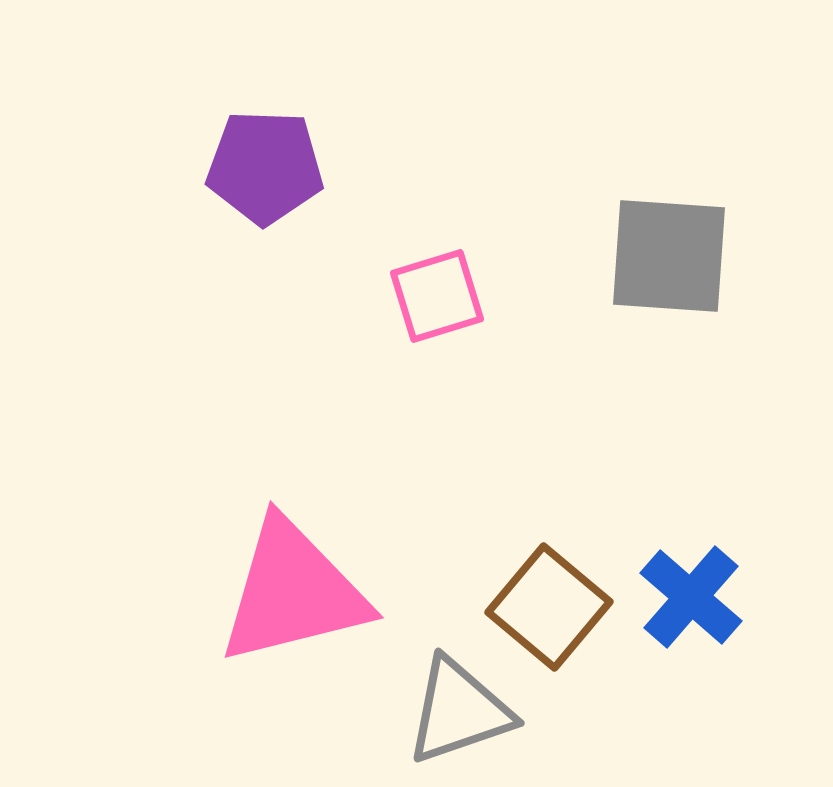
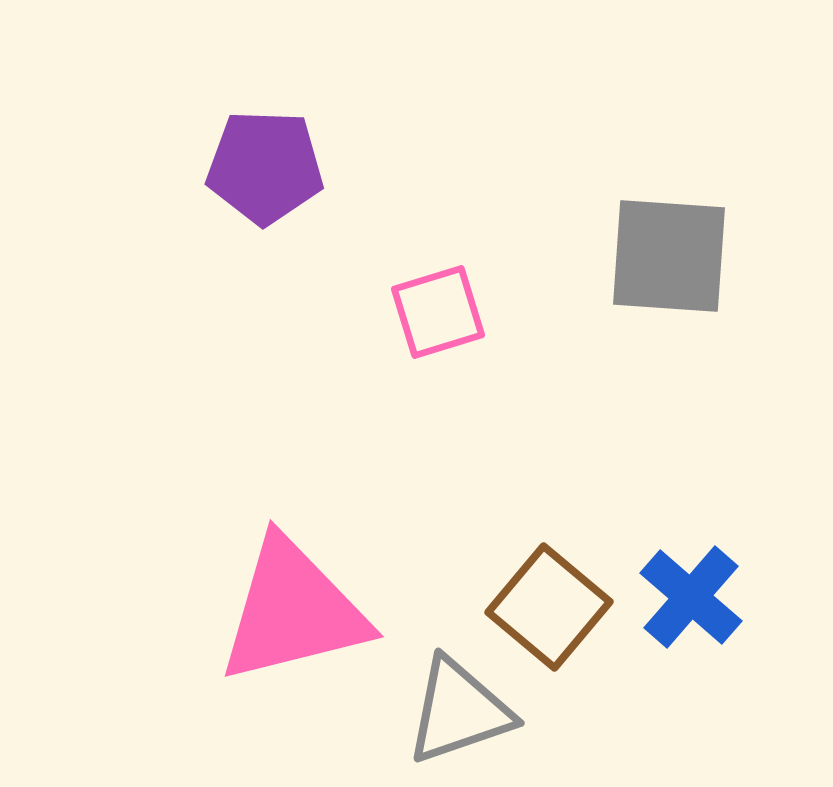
pink square: moved 1 px right, 16 px down
pink triangle: moved 19 px down
